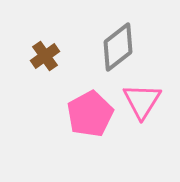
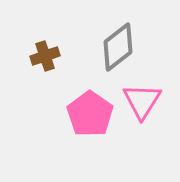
brown cross: rotated 16 degrees clockwise
pink pentagon: rotated 9 degrees counterclockwise
